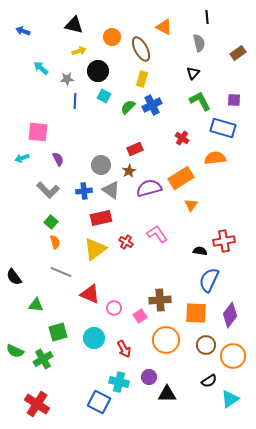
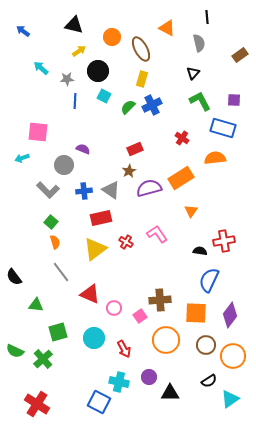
orange triangle at (164, 27): moved 3 px right, 1 px down
blue arrow at (23, 31): rotated 16 degrees clockwise
yellow arrow at (79, 51): rotated 16 degrees counterclockwise
brown rectangle at (238, 53): moved 2 px right, 2 px down
purple semicircle at (58, 159): moved 25 px right, 10 px up; rotated 40 degrees counterclockwise
gray circle at (101, 165): moved 37 px left
orange triangle at (191, 205): moved 6 px down
gray line at (61, 272): rotated 30 degrees clockwise
green cross at (43, 359): rotated 12 degrees counterclockwise
black triangle at (167, 394): moved 3 px right, 1 px up
